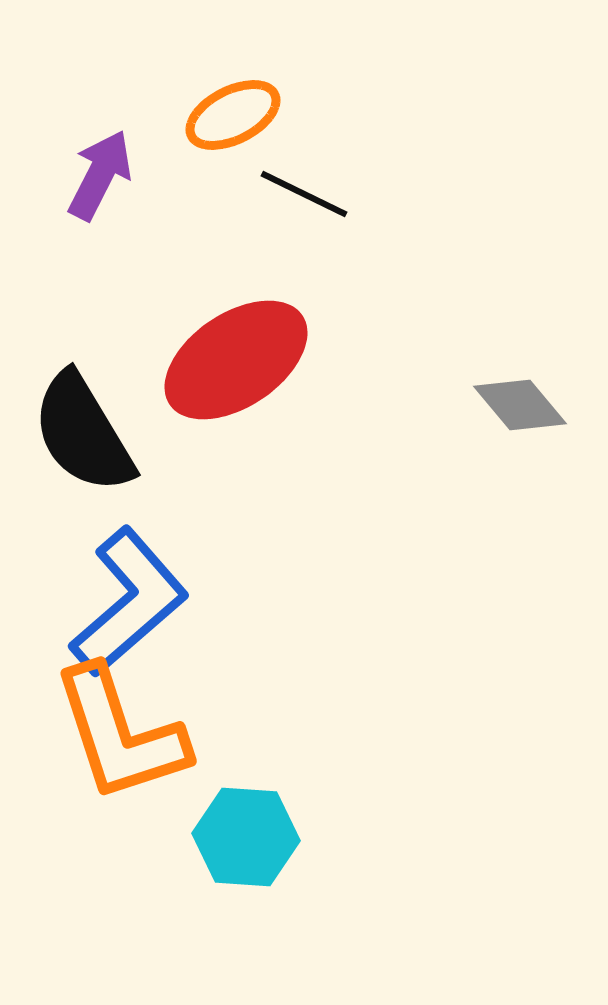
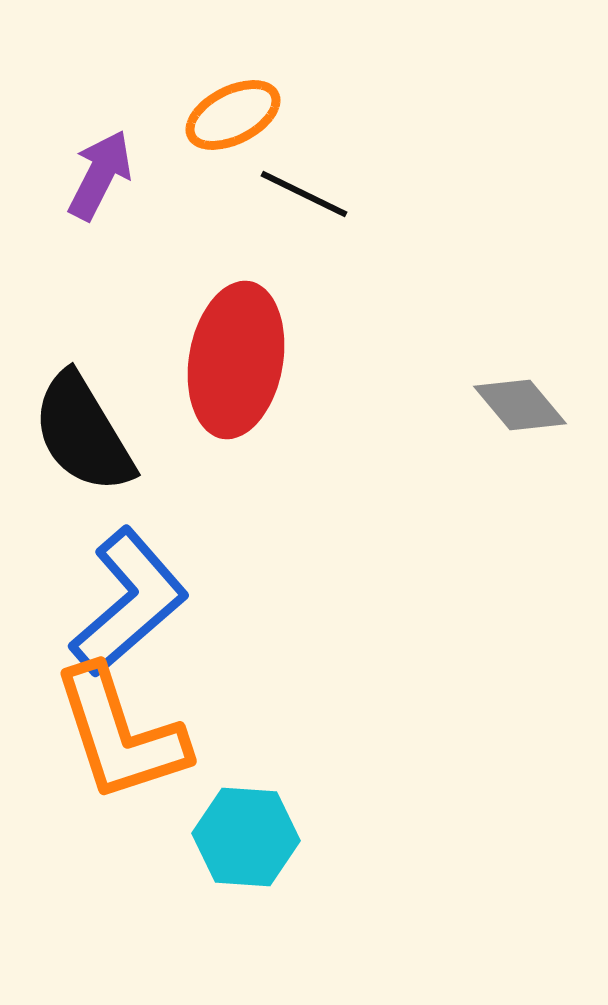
red ellipse: rotated 46 degrees counterclockwise
